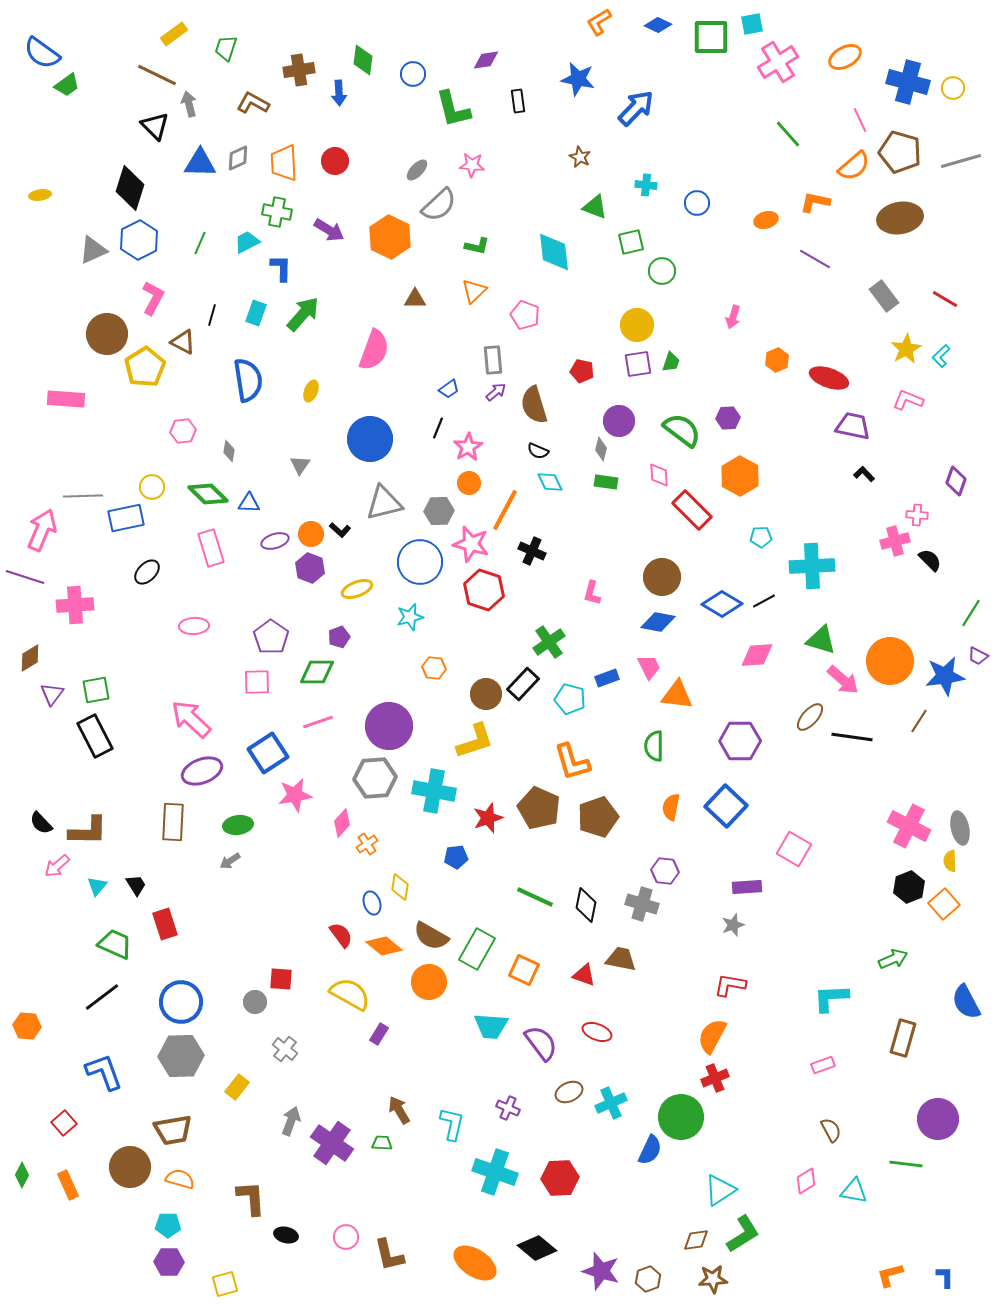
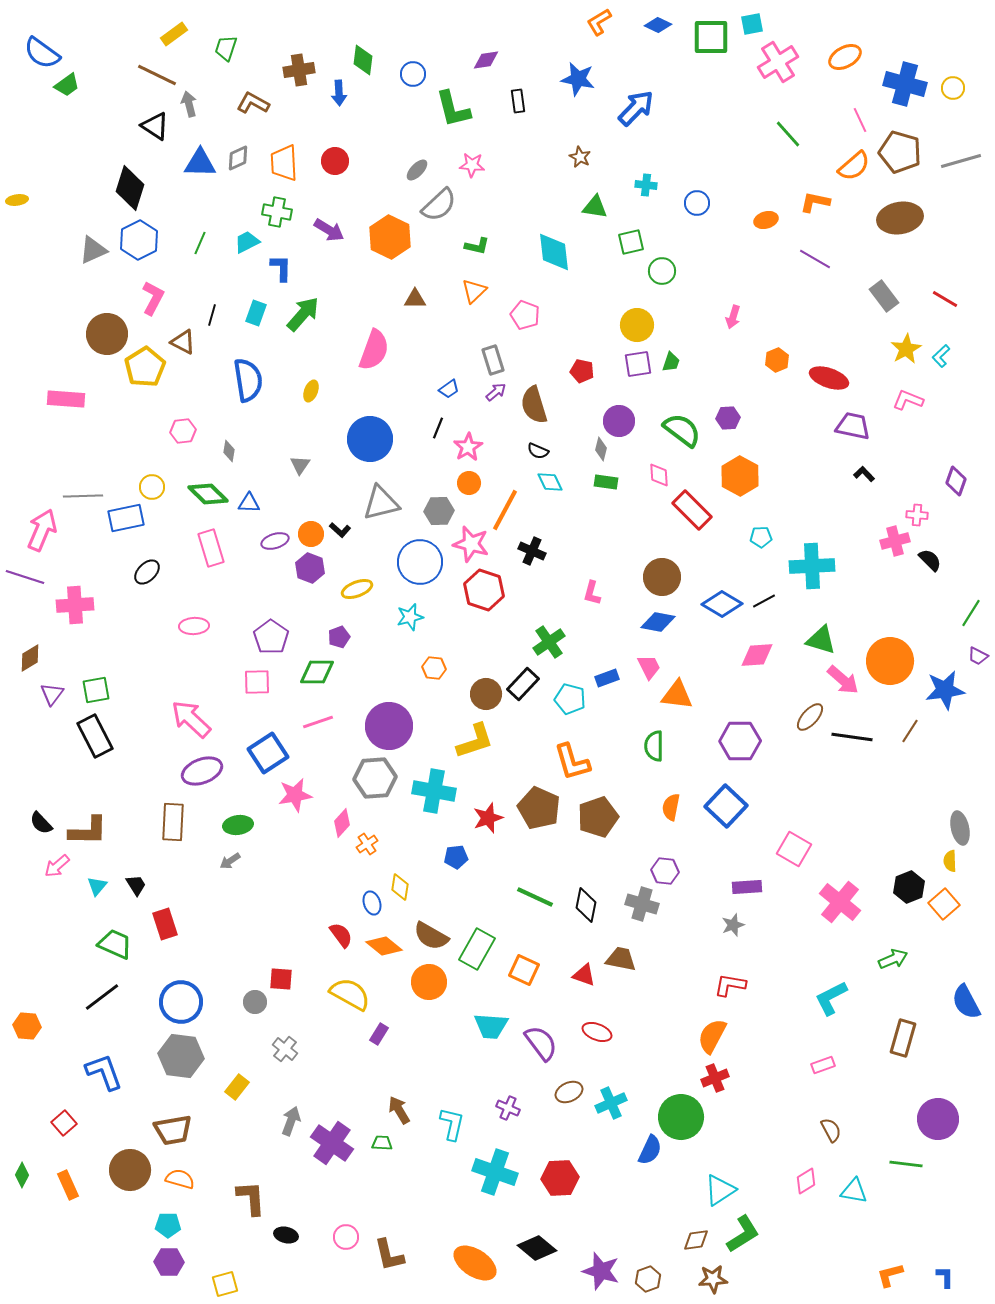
blue cross at (908, 82): moved 3 px left, 2 px down
black triangle at (155, 126): rotated 12 degrees counterclockwise
yellow ellipse at (40, 195): moved 23 px left, 5 px down
green triangle at (595, 207): rotated 12 degrees counterclockwise
gray rectangle at (493, 360): rotated 12 degrees counterclockwise
gray triangle at (384, 503): moved 3 px left
blue star at (945, 676): moved 14 px down
brown line at (919, 721): moved 9 px left, 10 px down
pink cross at (909, 826): moved 69 px left, 76 px down; rotated 12 degrees clockwise
cyan L-shape at (831, 998): rotated 24 degrees counterclockwise
gray hexagon at (181, 1056): rotated 9 degrees clockwise
brown circle at (130, 1167): moved 3 px down
